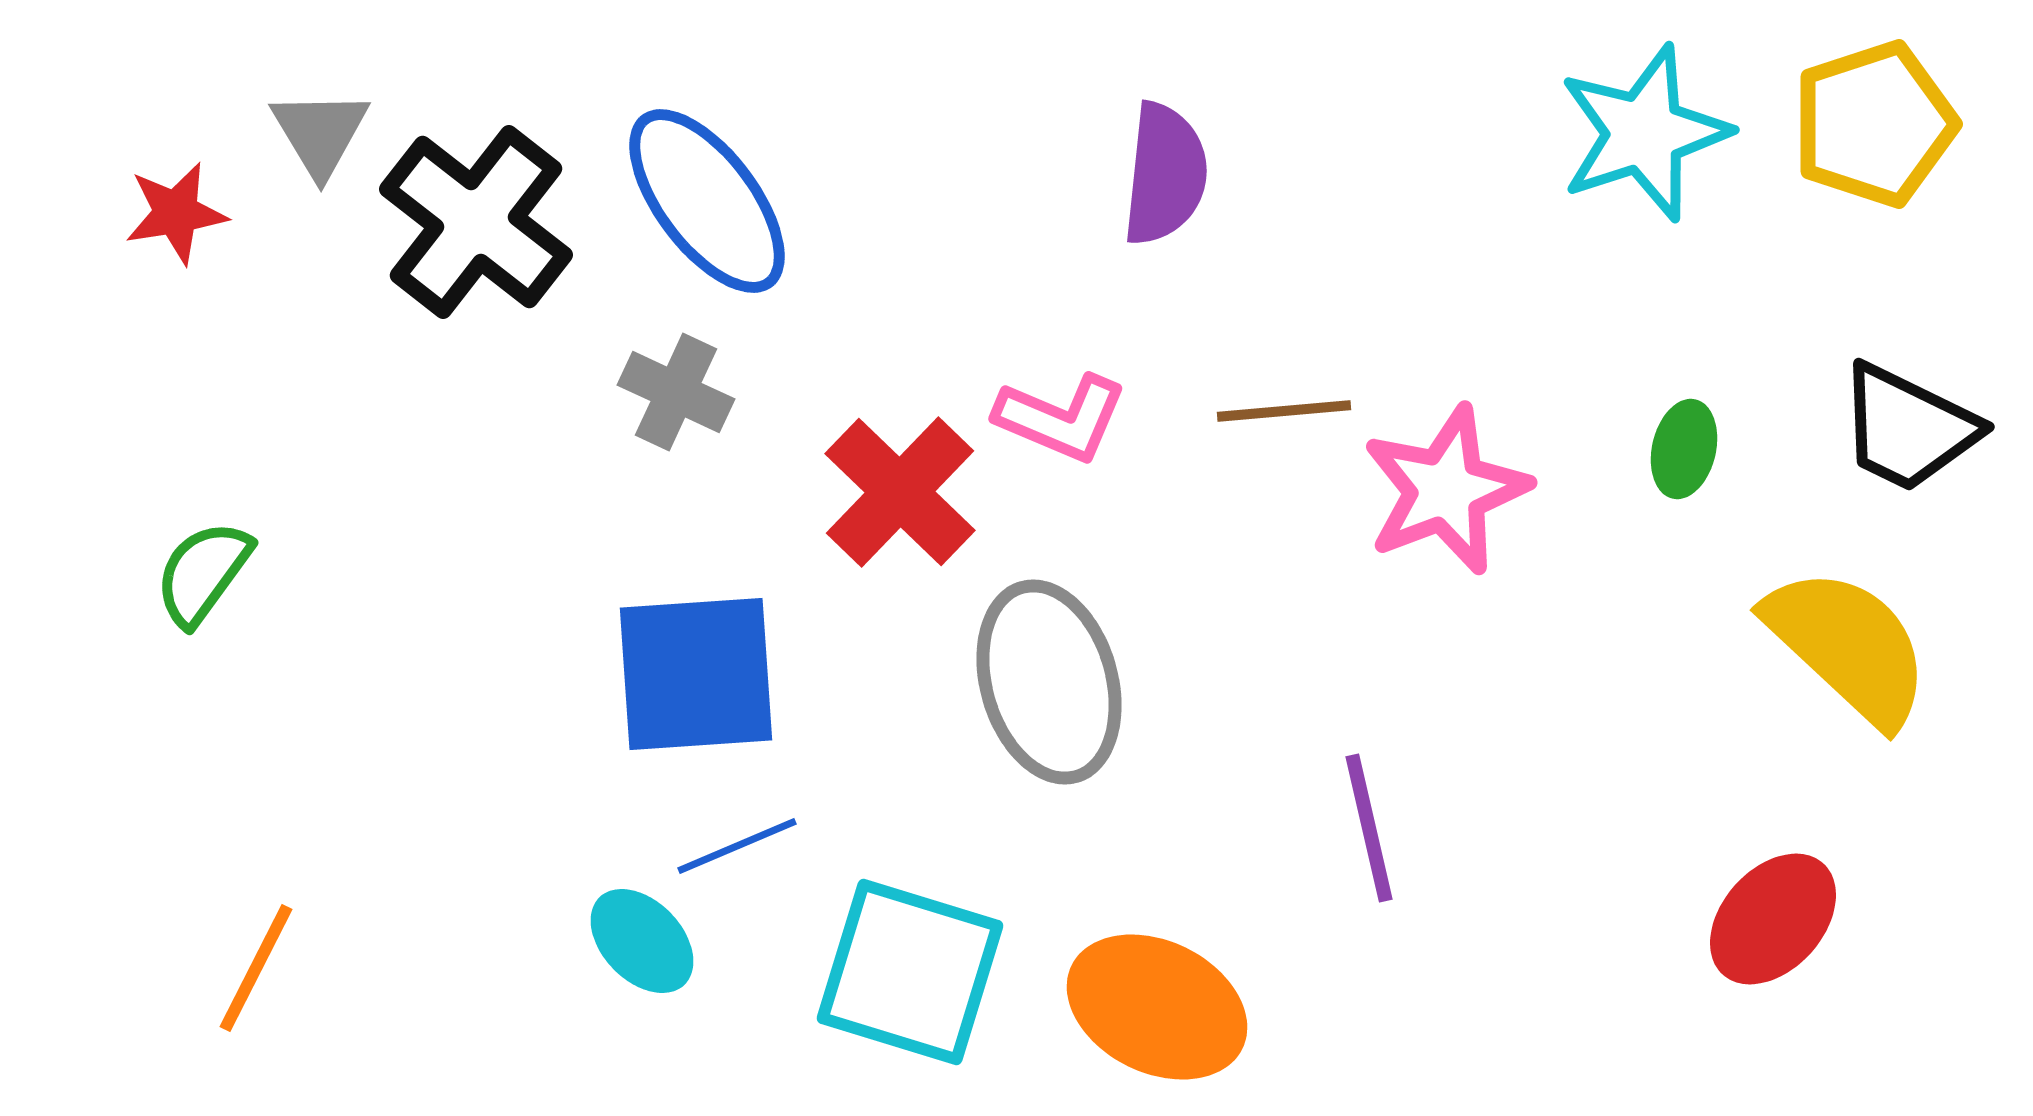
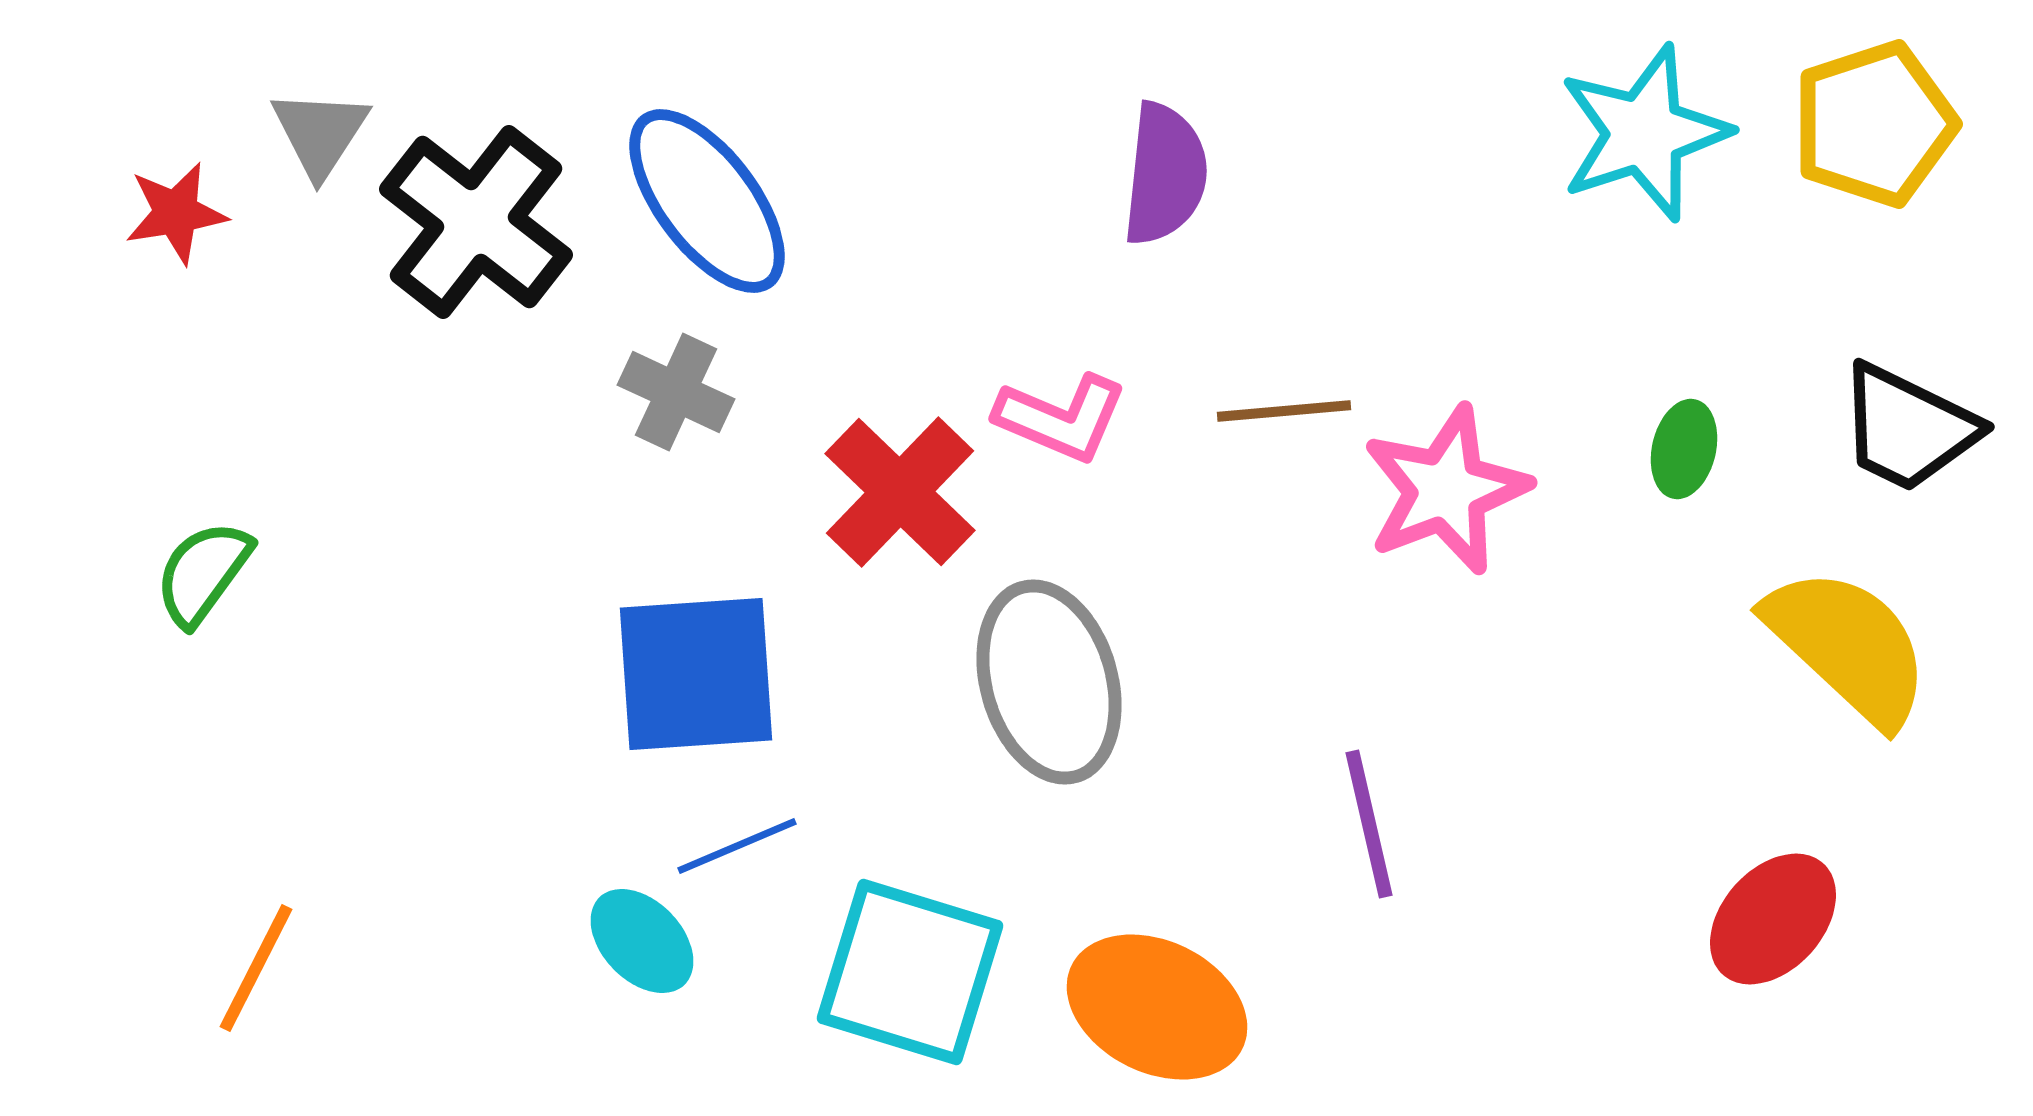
gray triangle: rotated 4 degrees clockwise
purple line: moved 4 px up
